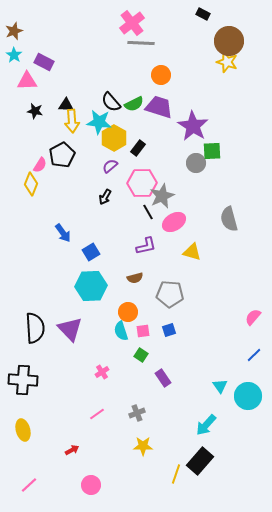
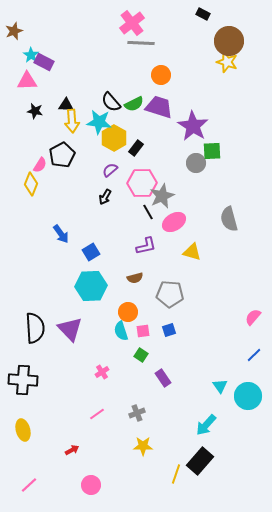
cyan star at (14, 55): moved 17 px right
black rectangle at (138, 148): moved 2 px left
purple semicircle at (110, 166): moved 4 px down
blue arrow at (63, 233): moved 2 px left, 1 px down
